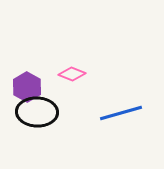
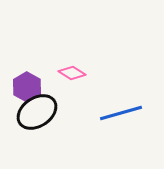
pink diamond: moved 1 px up; rotated 12 degrees clockwise
black ellipse: rotated 36 degrees counterclockwise
